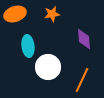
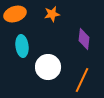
purple diamond: rotated 10 degrees clockwise
cyan ellipse: moved 6 px left
